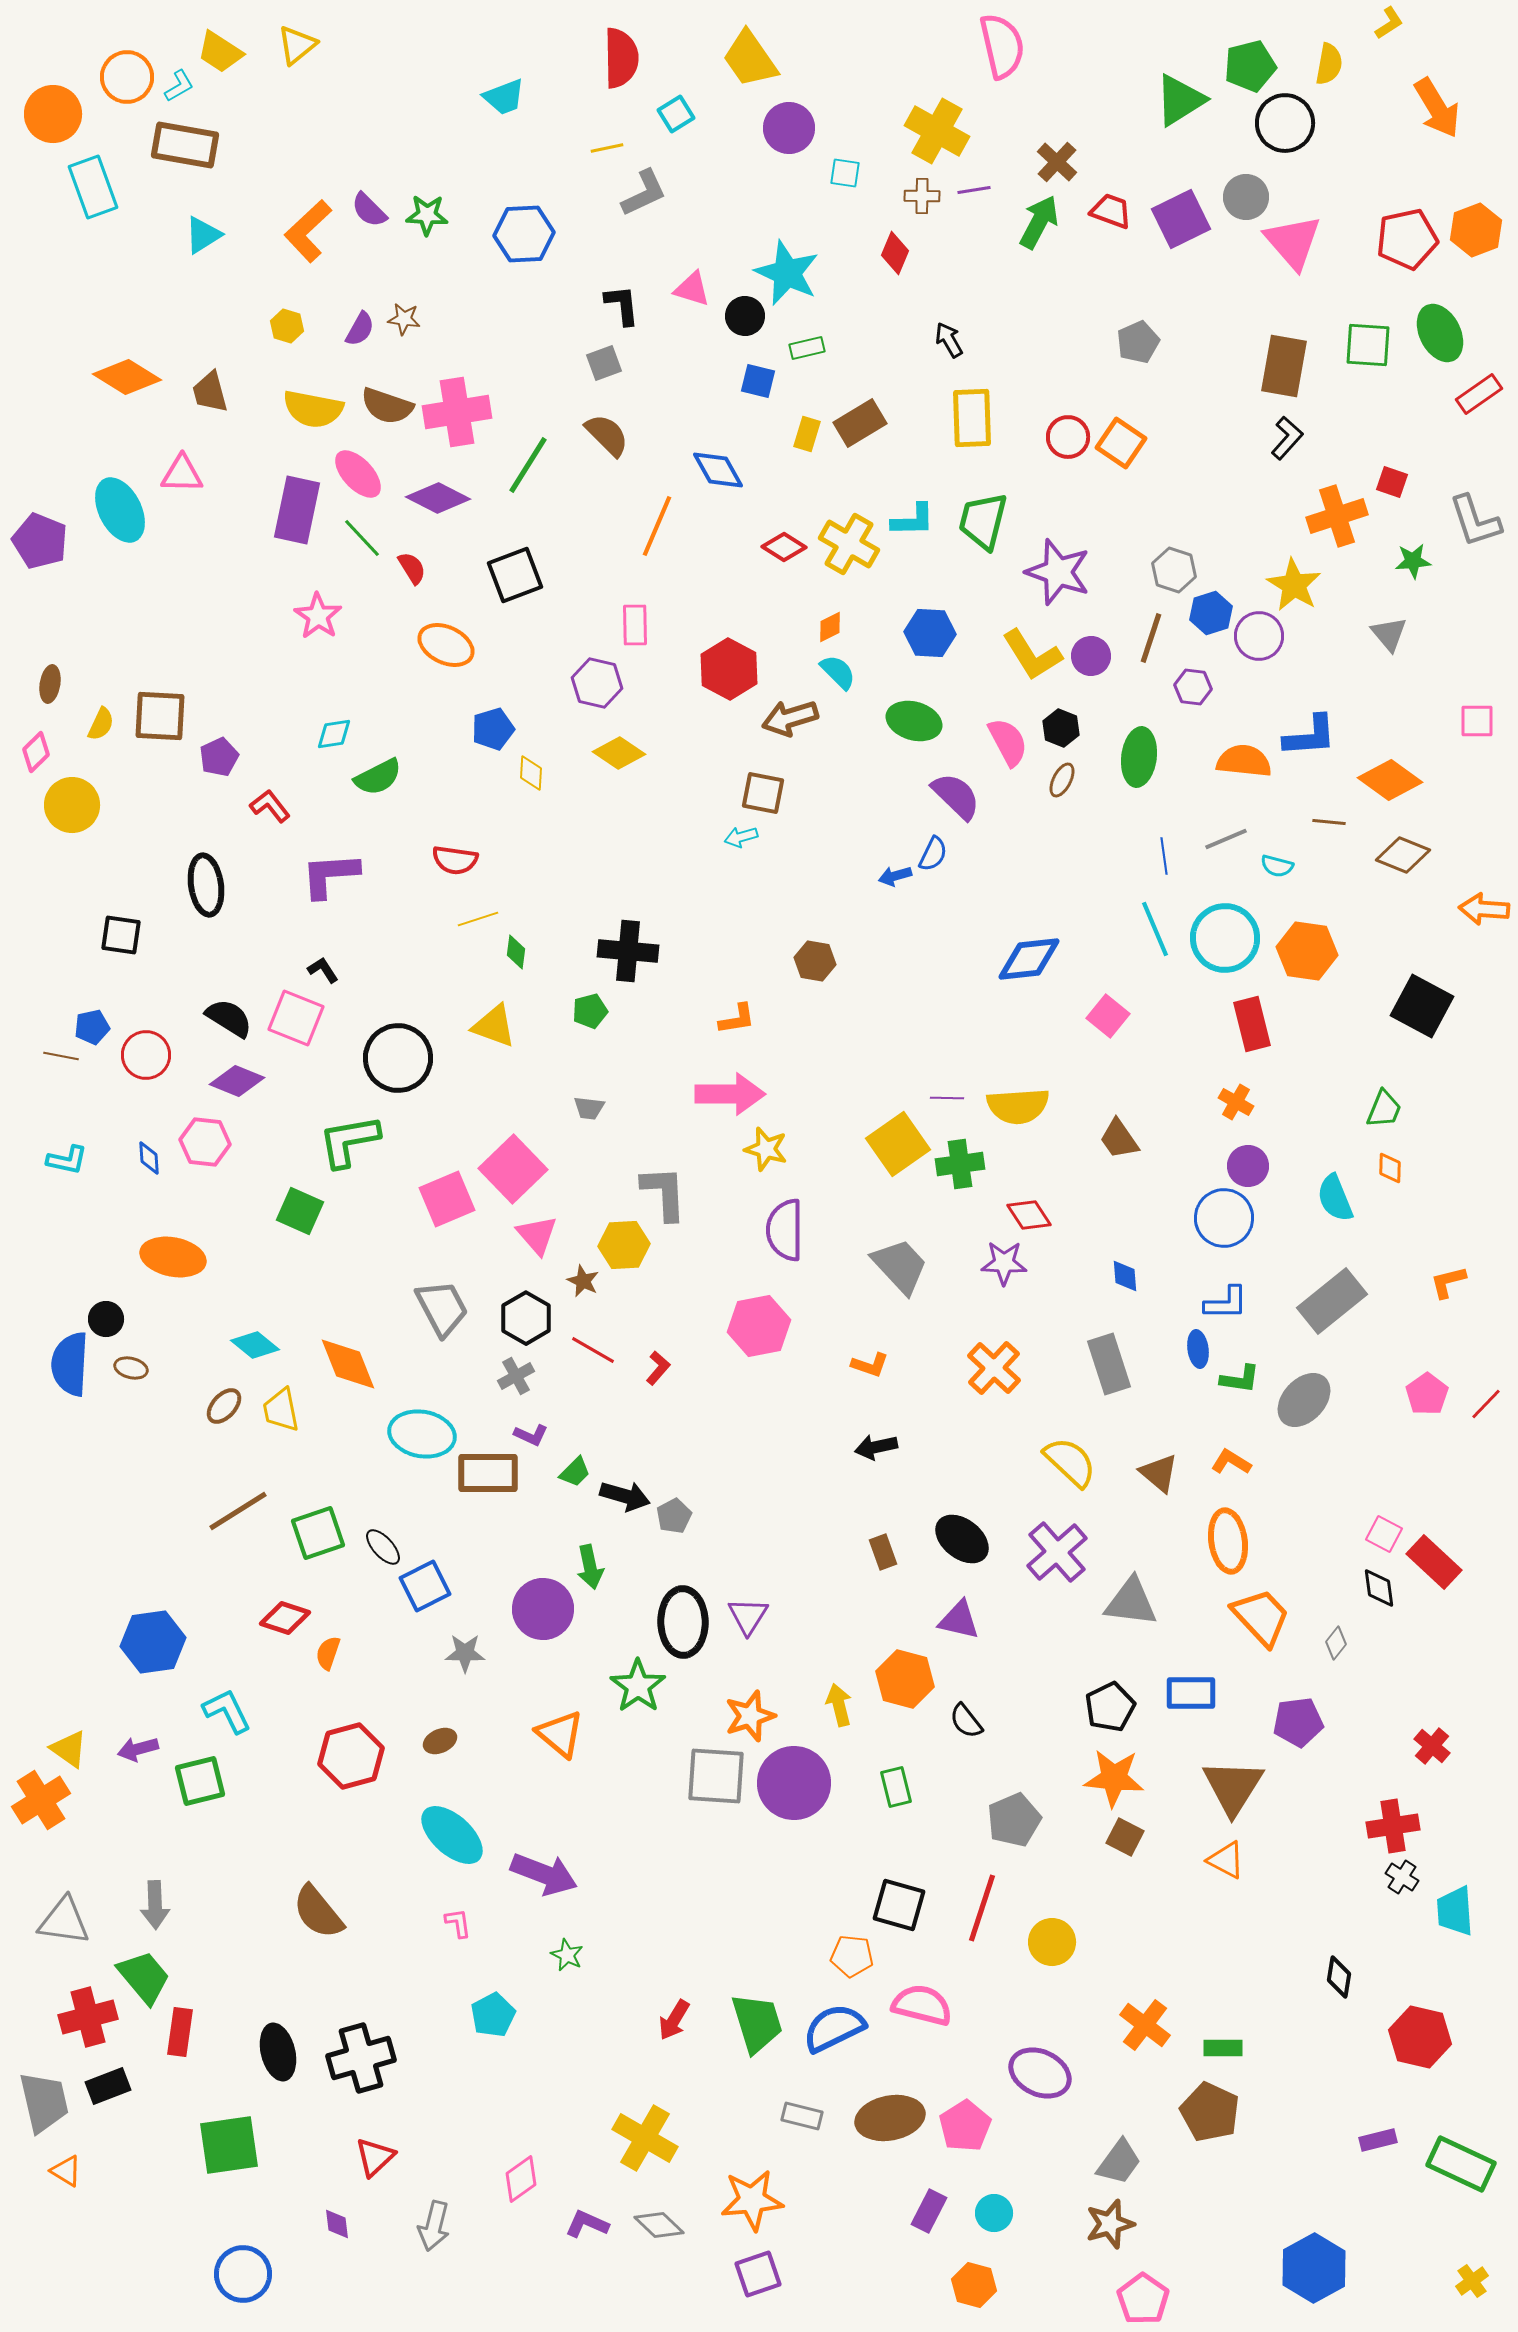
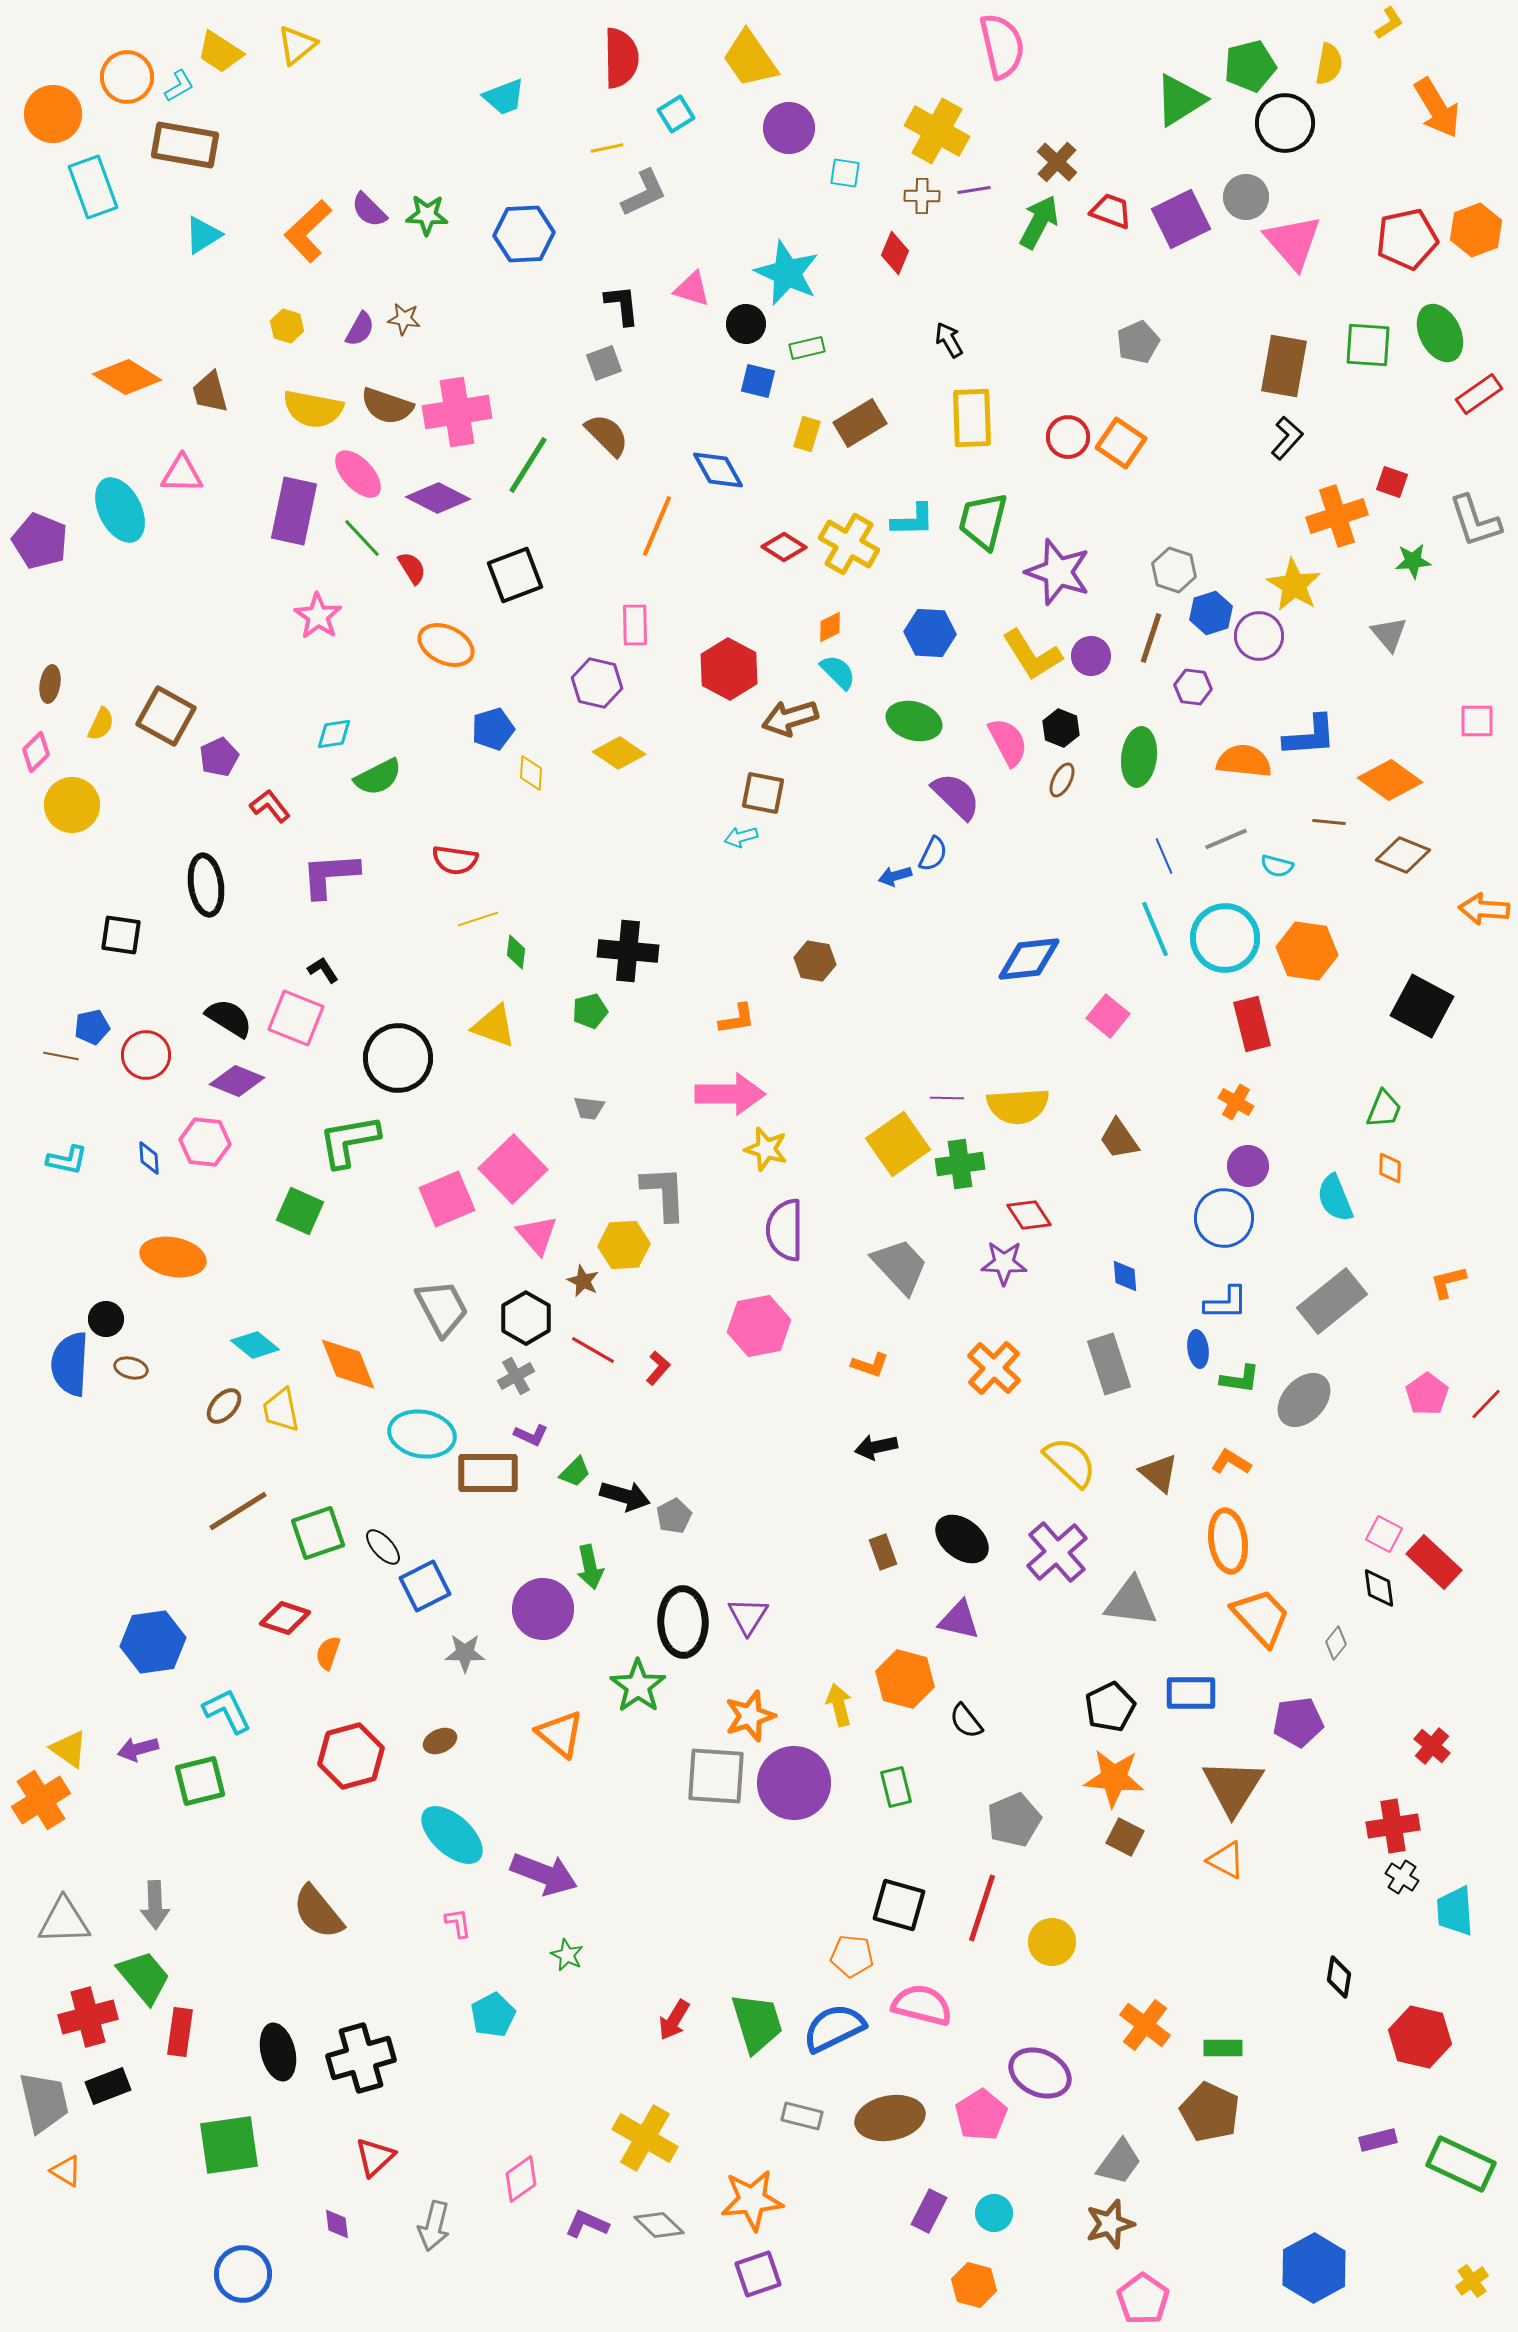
black circle at (745, 316): moved 1 px right, 8 px down
purple rectangle at (297, 510): moved 3 px left, 1 px down
brown square at (160, 716): moved 6 px right; rotated 26 degrees clockwise
blue line at (1164, 856): rotated 15 degrees counterclockwise
gray triangle at (64, 1921): rotated 10 degrees counterclockwise
pink pentagon at (965, 2126): moved 16 px right, 11 px up
